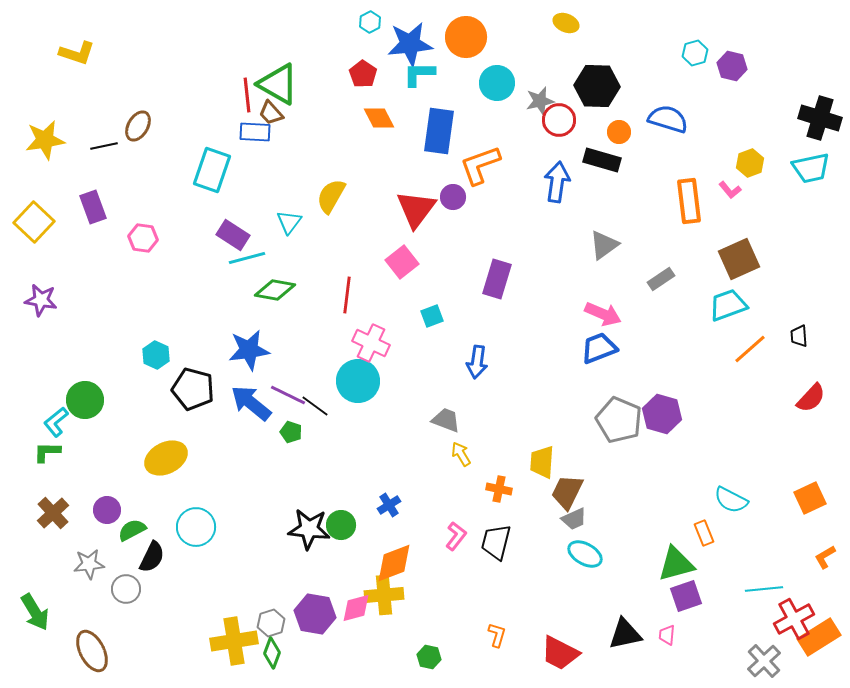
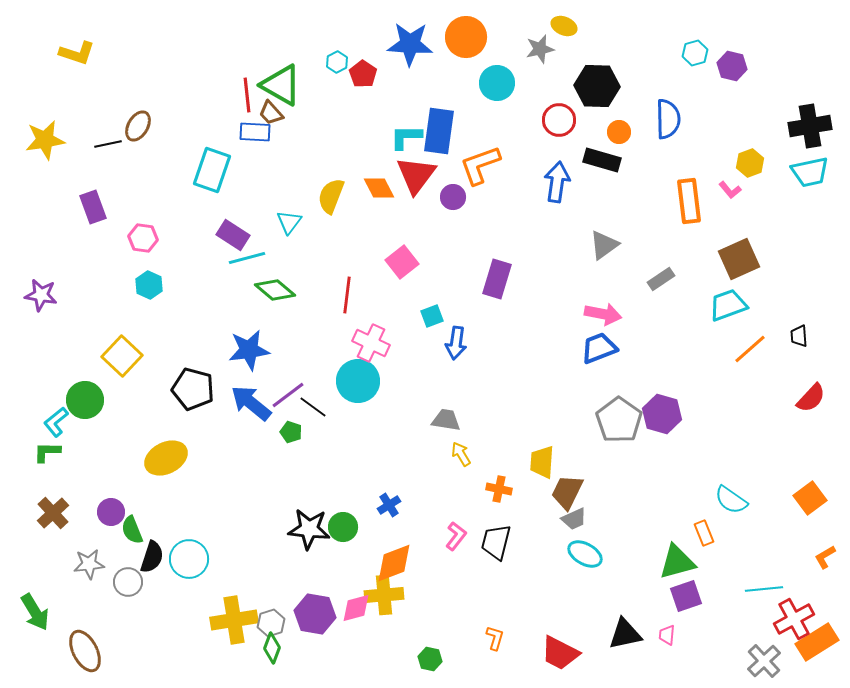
cyan hexagon at (370, 22): moved 33 px left, 40 px down
yellow ellipse at (566, 23): moved 2 px left, 3 px down
blue star at (410, 44): rotated 9 degrees clockwise
cyan L-shape at (419, 74): moved 13 px left, 63 px down
green triangle at (278, 84): moved 3 px right, 1 px down
gray star at (540, 101): moved 52 px up
orange diamond at (379, 118): moved 70 px down
black cross at (820, 118): moved 10 px left, 8 px down; rotated 27 degrees counterclockwise
blue semicircle at (668, 119): rotated 72 degrees clockwise
black line at (104, 146): moved 4 px right, 2 px up
cyan trapezoid at (811, 168): moved 1 px left, 4 px down
yellow semicircle at (331, 196): rotated 9 degrees counterclockwise
red triangle at (416, 209): moved 34 px up
yellow square at (34, 222): moved 88 px right, 134 px down
green diamond at (275, 290): rotated 30 degrees clockwise
purple star at (41, 300): moved 5 px up
pink arrow at (603, 314): rotated 12 degrees counterclockwise
cyan hexagon at (156, 355): moved 7 px left, 70 px up
blue arrow at (477, 362): moved 21 px left, 19 px up
purple line at (288, 395): rotated 63 degrees counterclockwise
black line at (315, 406): moved 2 px left, 1 px down
gray trapezoid at (446, 420): rotated 12 degrees counterclockwise
gray pentagon at (619, 420): rotated 12 degrees clockwise
orange square at (810, 498): rotated 12 degrees counterclockwise
cyan semicircle at (731, 500): rotated 8 degrees clockwise
purple circle at (107, 510): moved 4 px right, 2 px down
green circle at (341, 525): moved 2 px right, 2 px down
cyan circle at (196, 527): moved 7 px left, 32 px down
green semicircle at (132, 530): rotated 84 degrees counterclockwise
black semicircle at (152, 557): rotated 8 degrees counterclockwise
green triangle at (676, 564): moved 1 px right, 2 px up
gray circle at (126, 589): moved 2 px right, 7 px up
orange L-shape at (497, 635): moved 2 px left, 3 px down
orange rectangle at (819, 637): moved 2 px left, 5 px down
yellow cross at (234, 641): moved 21 px up
brown ellipse at (92, 651): moved 7 px left
green diamond at (272, 653): moved 5 px up
green hexagon at (429, 657): moved 1 px right, 2 px down
